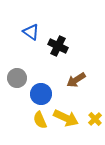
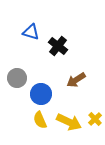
blue triangle: rotated 18 degrees counterclockwise
black cross: rotated 12 degrees clockwise
yellow arrow: moved 3 px right, 4 px down
